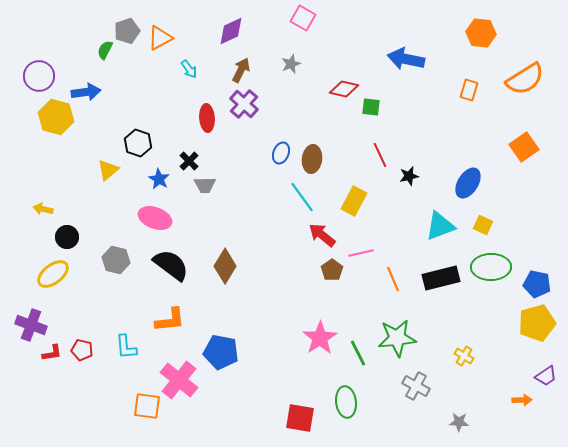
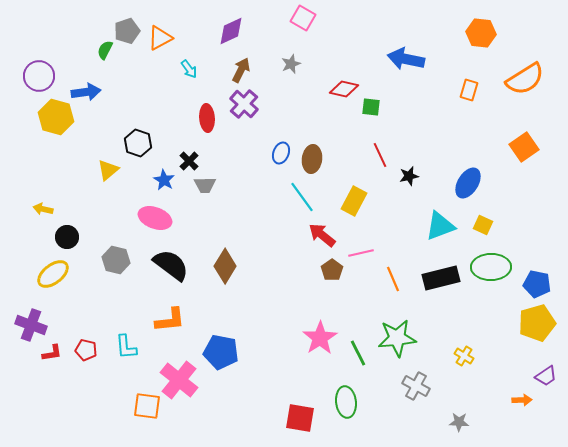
blue star at (159, 179): moved 5 px right, 1 px down
red pentagon at (82, 350): moved 4 px right
